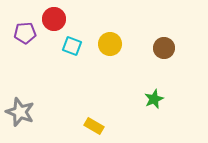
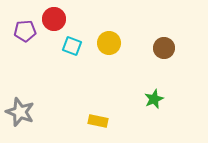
purple pentagon: moved 2 px up
yellow circle: moved 1 px left, 1 px up
yellow rectangle: moved 4 px right, 5 px up; rotated 18 degrees counterclockwise
